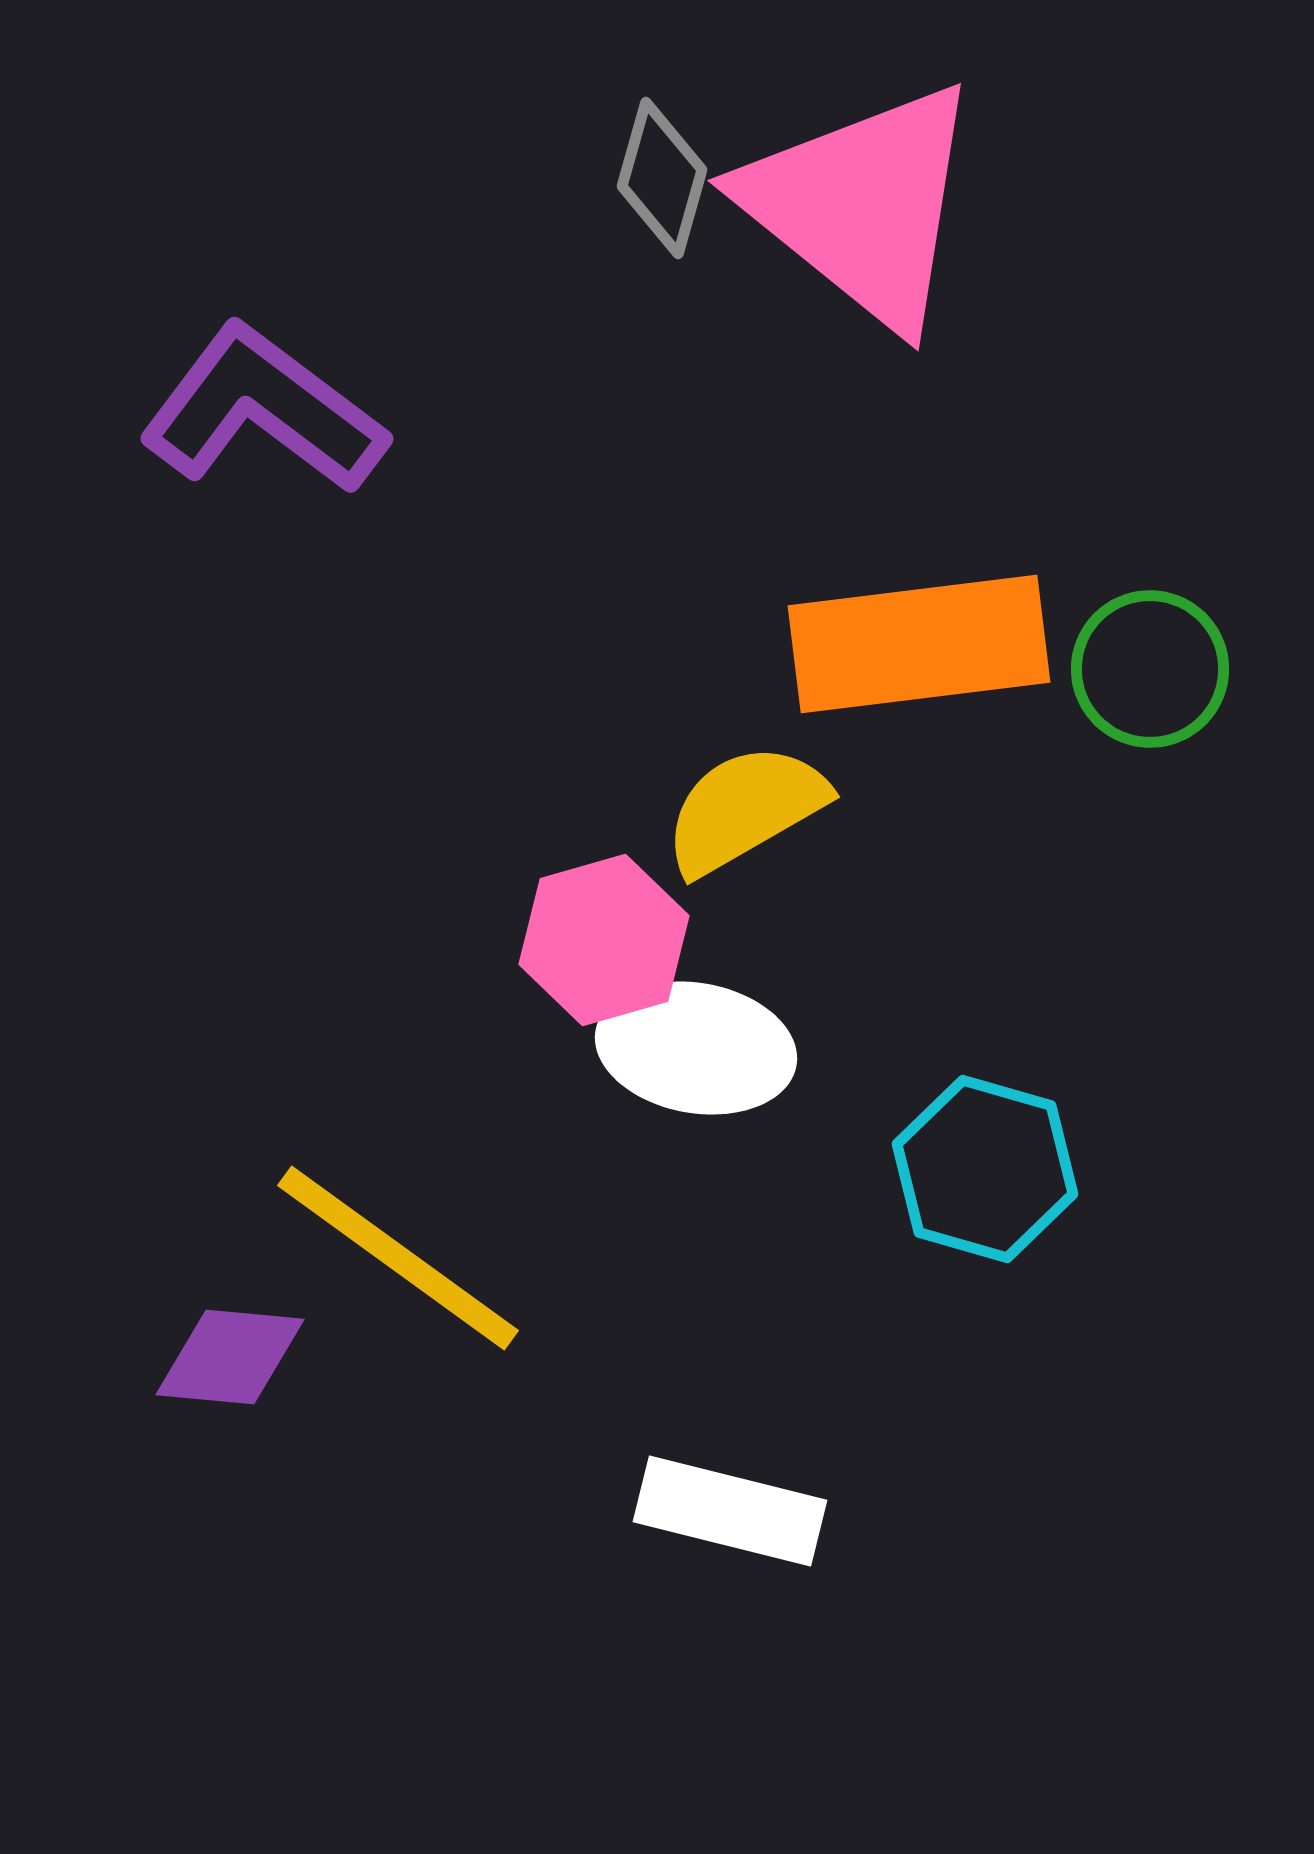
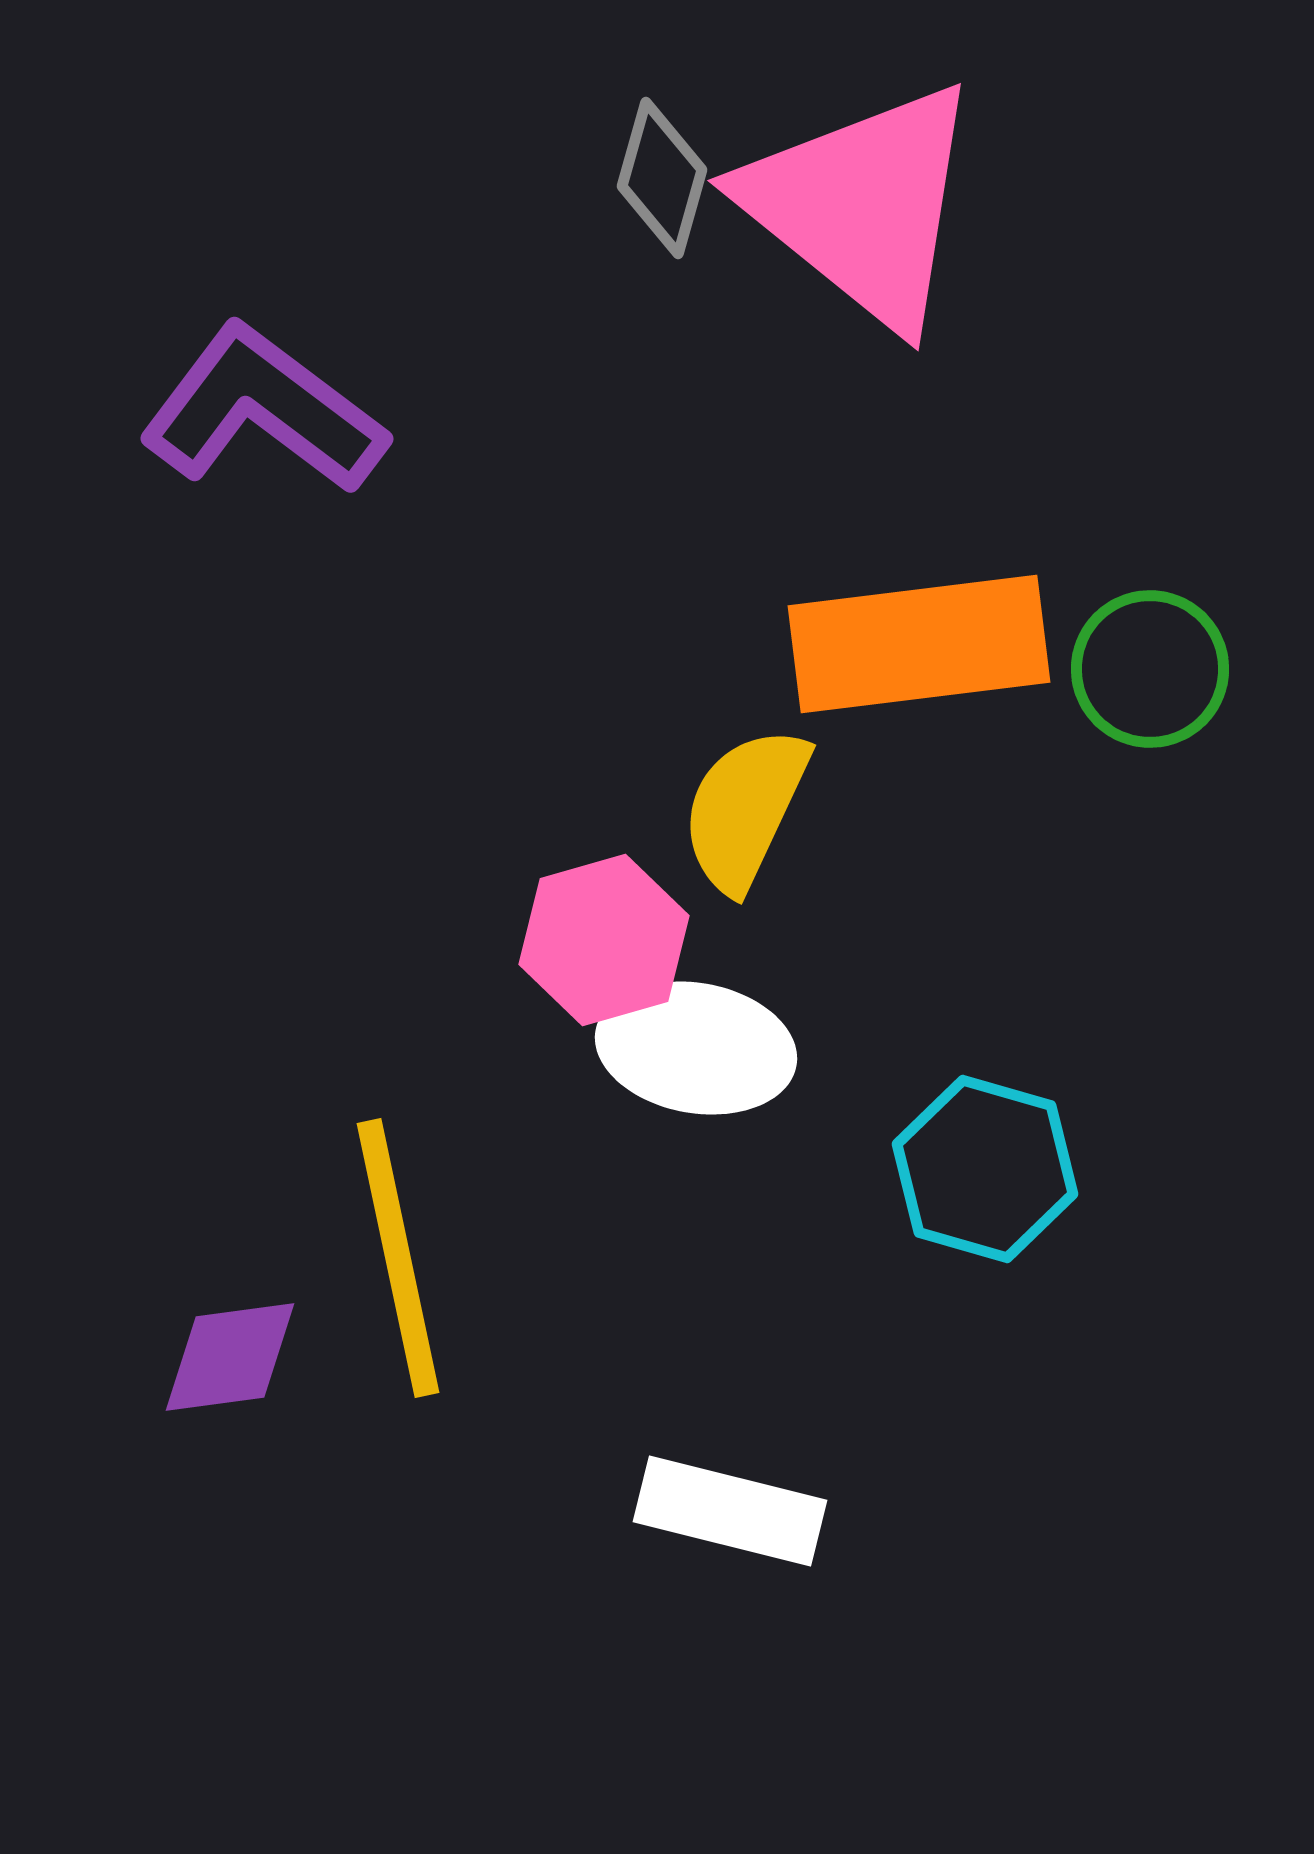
yellow semicircle: rotated 35 degrees counterclockwise
yellow line: rotated 42 degrees clockwise
purple diamond: rotated 13 degrees counterclockwise
